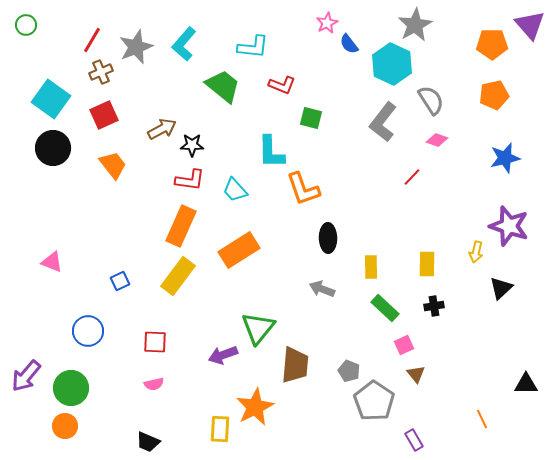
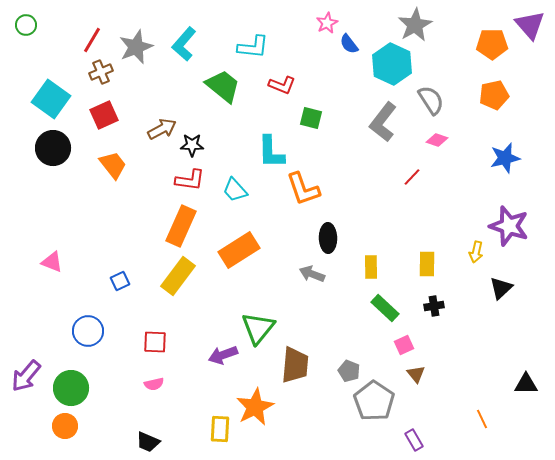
gray arrow at (322, 289): moved 10 px left, 15 px up
